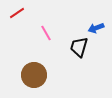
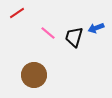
pink line: moved 2 px right; rotated 21 degrees counterclockwise
black trapezoid: moved 5 px left, 10 px up
